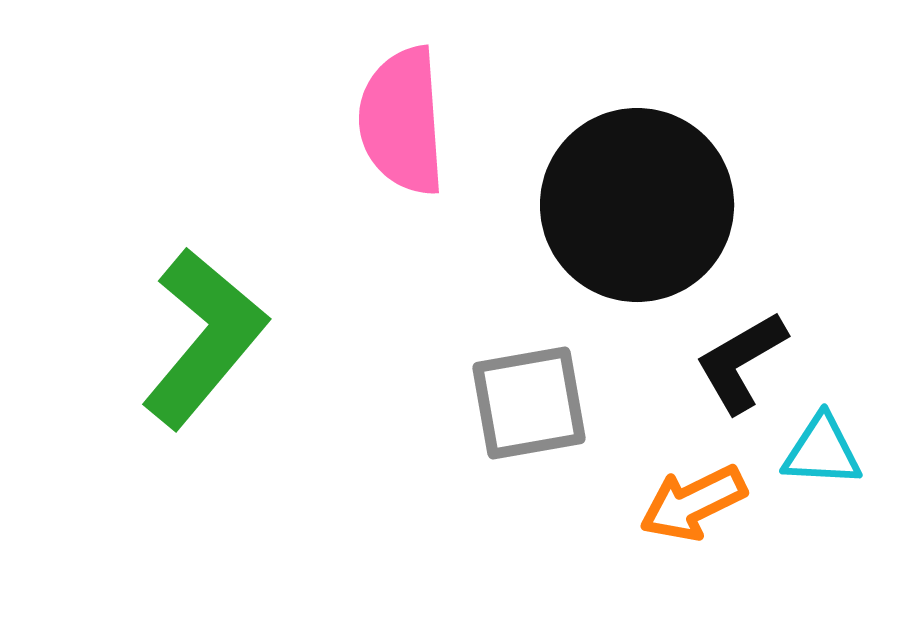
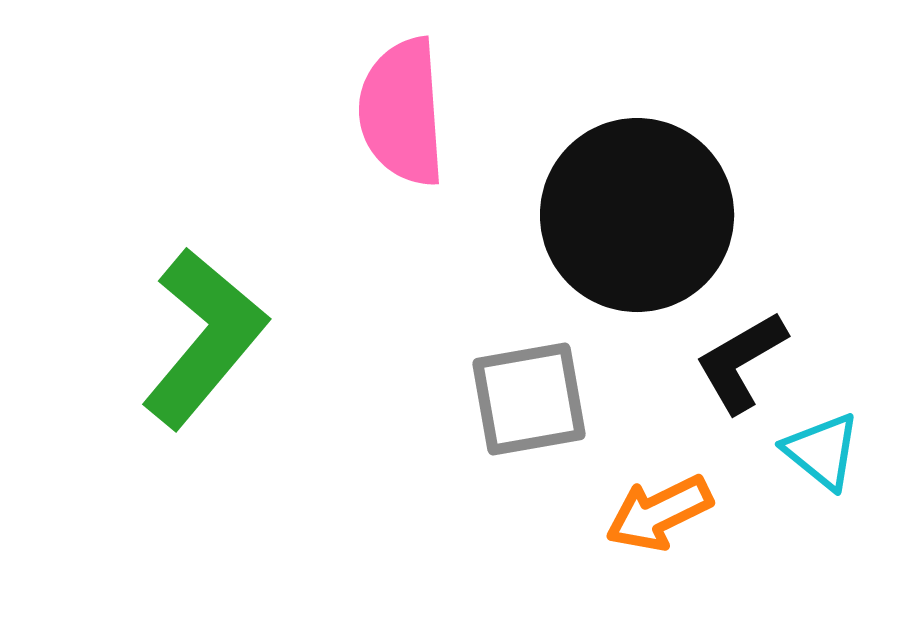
pink semicircle: moved 9 px up
black circle: moved 10 px down
gray square: moved 4 px up
cyan triangle: rotated 36 degrees clockwise
orange arrow: moved 34 px left, 10 px down
